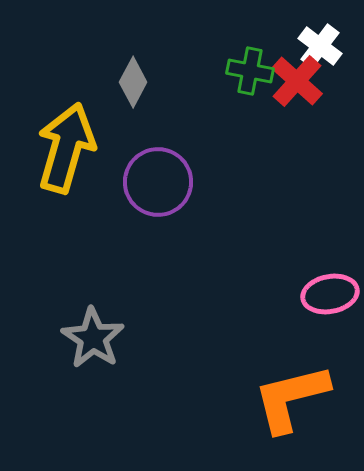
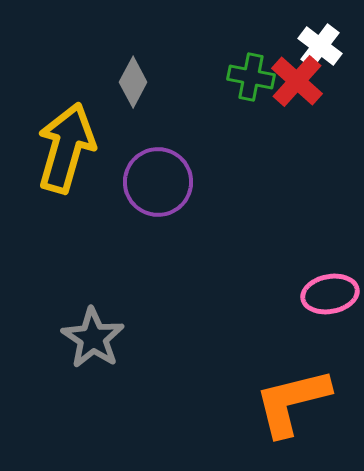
green cross: moved 1 px right, 6 px down
orange L-shape: moved 1 px right, 4 px down
